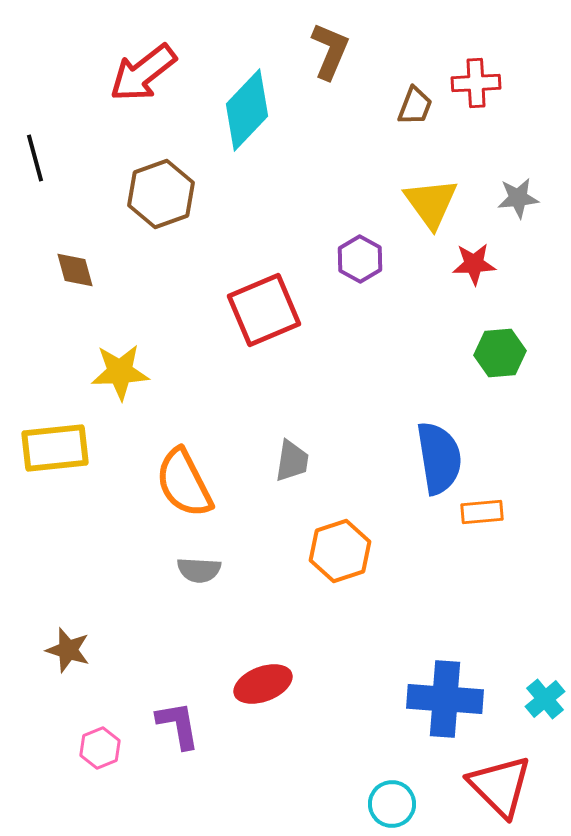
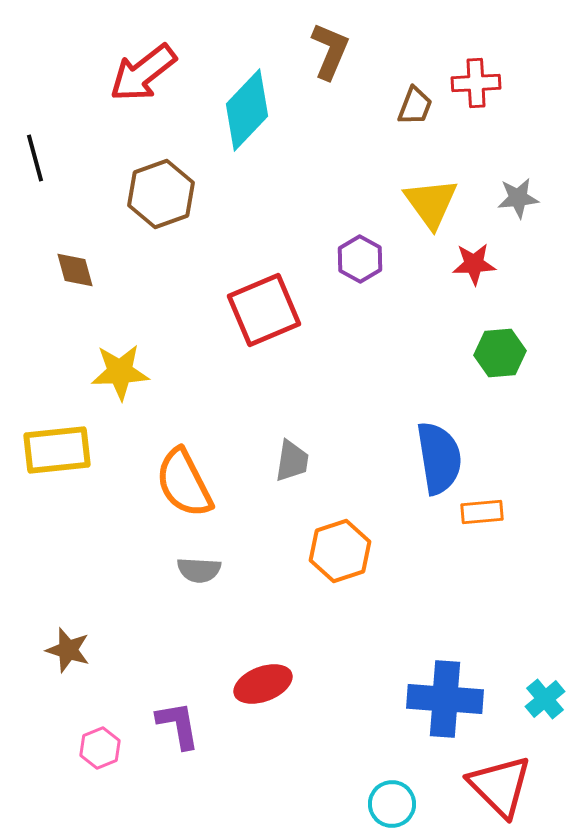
yellow rectangle: moved 2 px right, 2 px down
